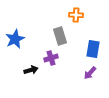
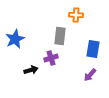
gray rectangle: rotated 24 degrees clockwise
purple arrow: moved 2 px down
